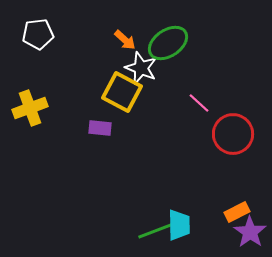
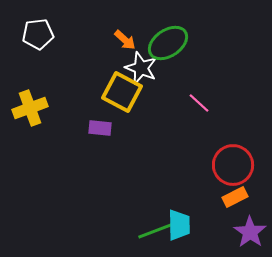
red circle: moved 31 px down
orange rectangle: moved 2 px left, 15 px up
